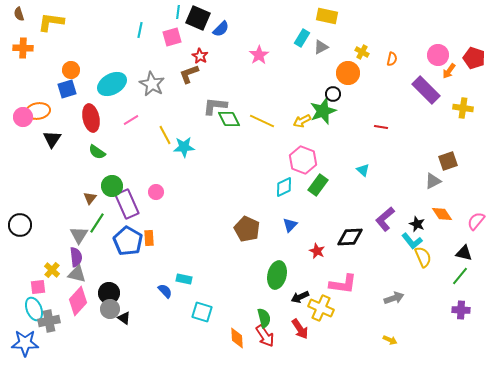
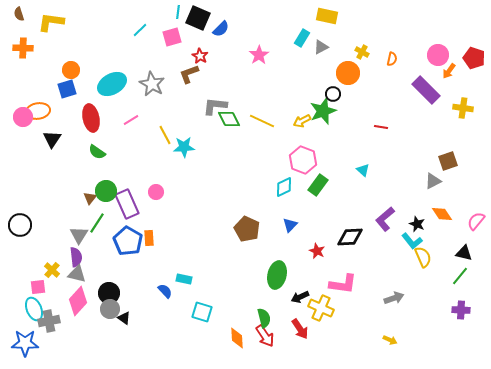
cyan line at (140, 30): rotated 35 degrees clockwise
green circle at (112, 186): moved 6 px left, 5 px down
